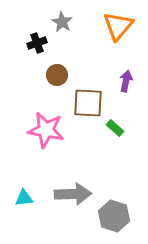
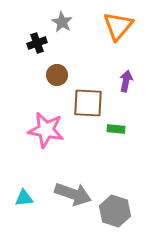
green rectangle: moved 1 px right, 1 px down; rotated 36 degrees counterclockwise
gray arrow: rotated 21 degrees clockwise
gray hexagon: moved 1 px right, 5 px up
